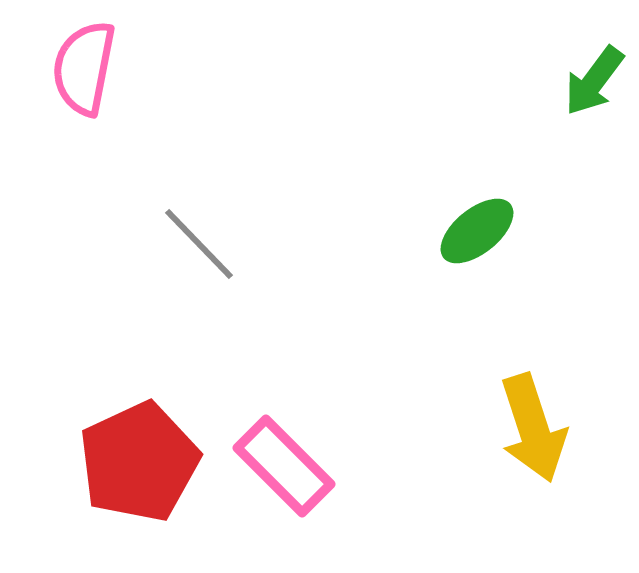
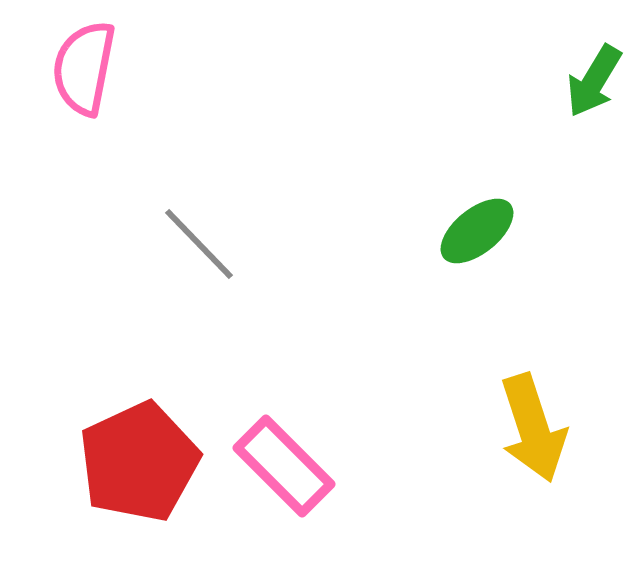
green arrow: rotated 6 degrees counterclockwise
